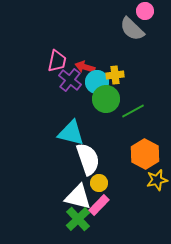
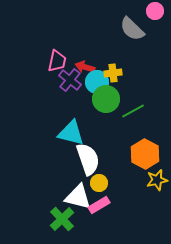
pink circle: moved 10 px right
yellow cross: moved 2 px left, 2 px up
pink rectangle: rotated 15 degrees clockwise
green cross: moved 16 px left
